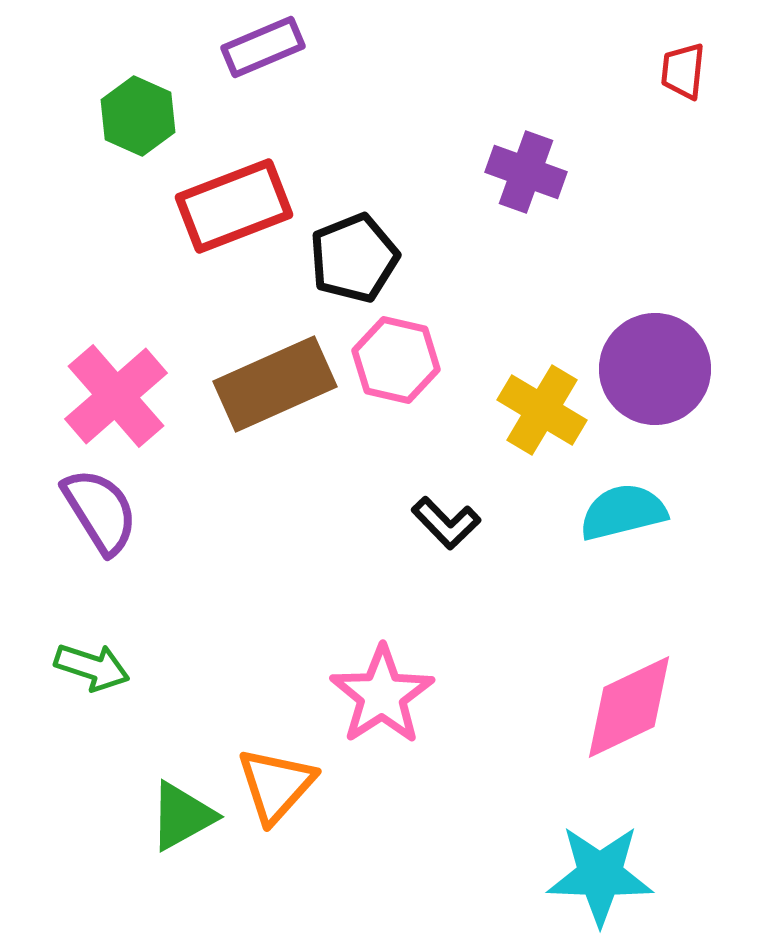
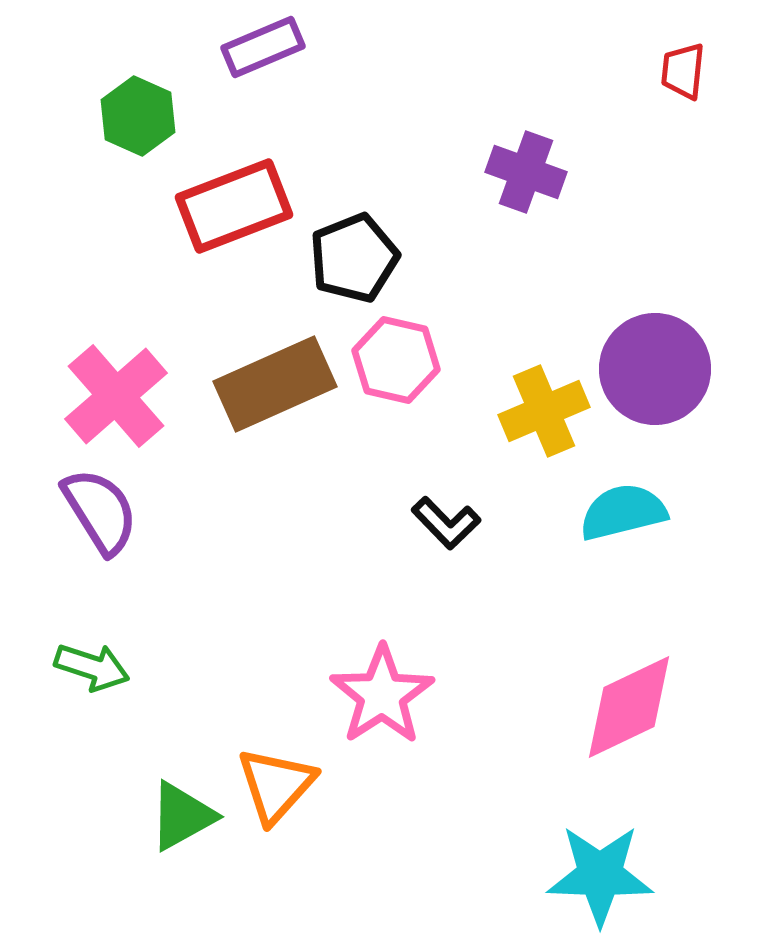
yellow cross: moved 2 px right, 1 px down; rotated 36 degrees clockwise
